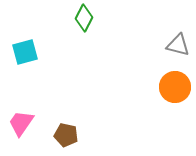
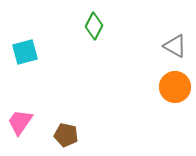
green diamond: moved 10 px right, 8 px down
gray triangle: moved 3 px left, 1 px down; rotated 15 degrees clockwise
pink trapezoid: moved 1 px left, 1 px up
